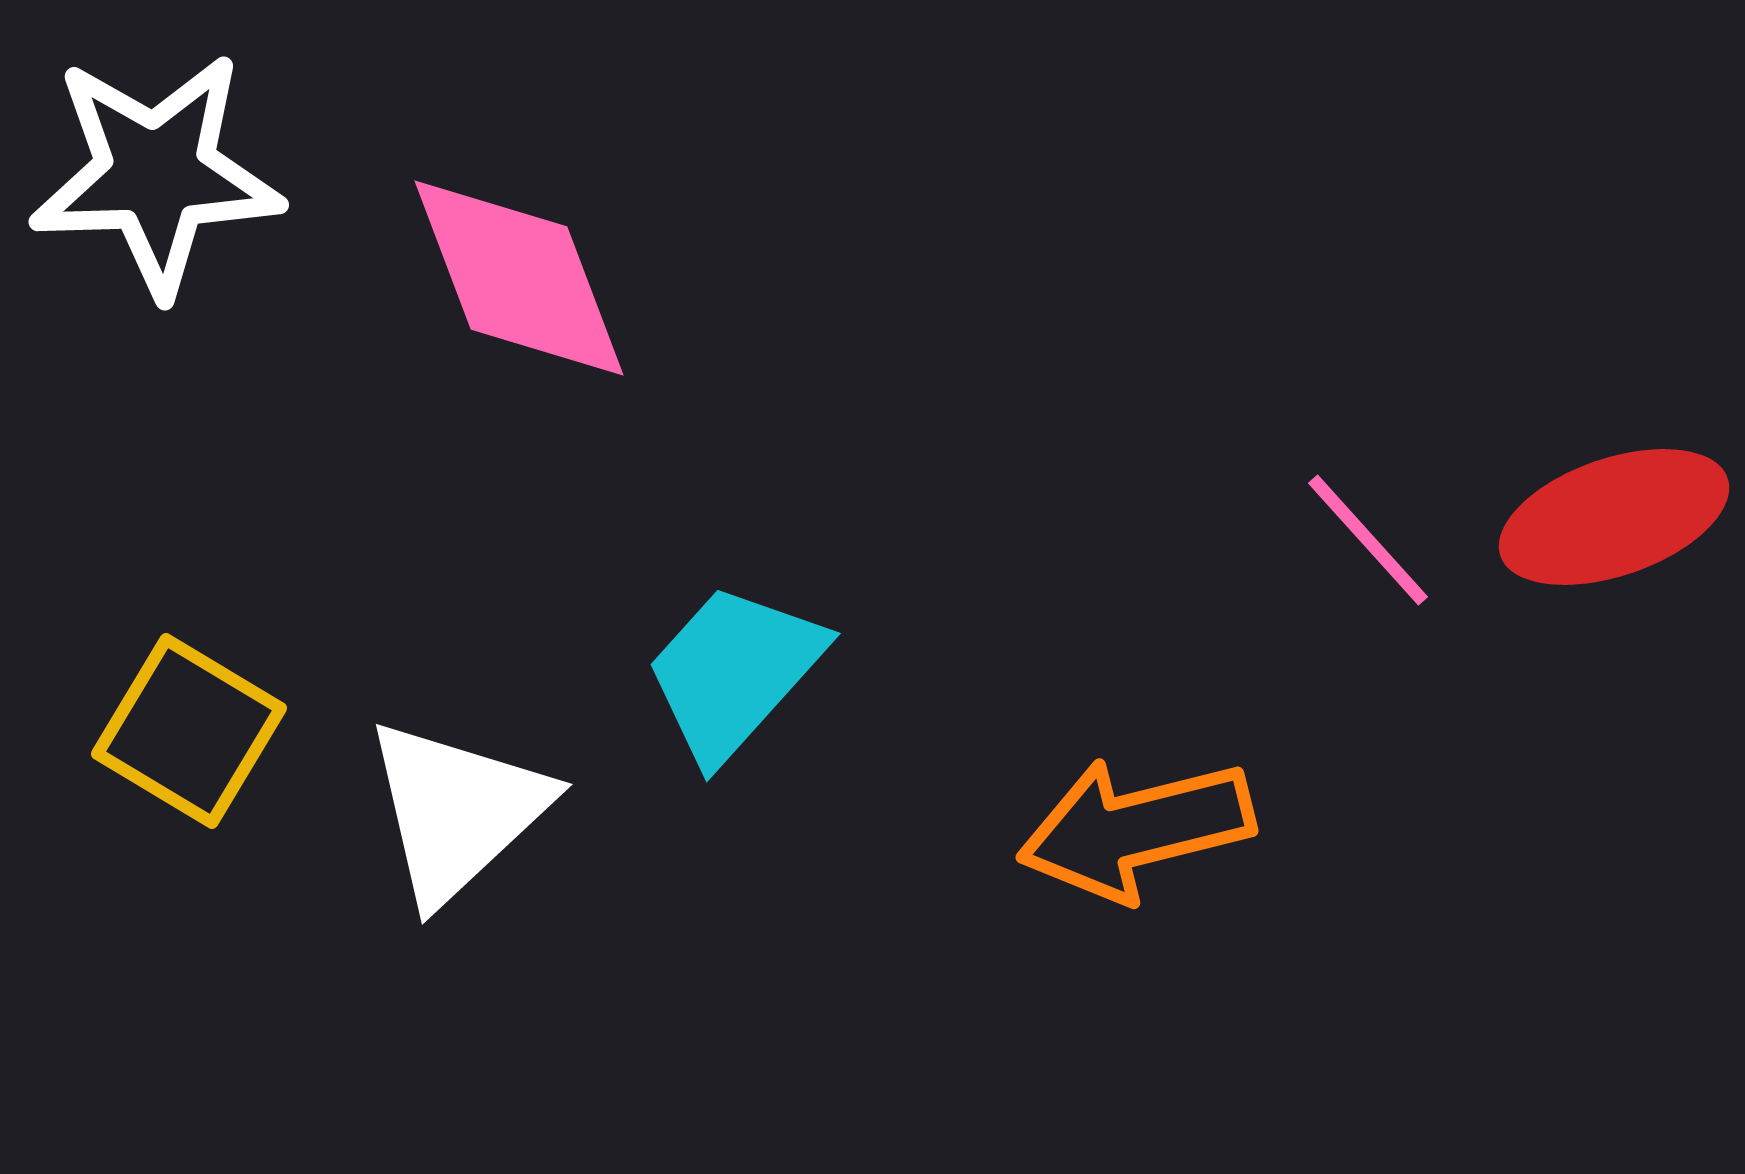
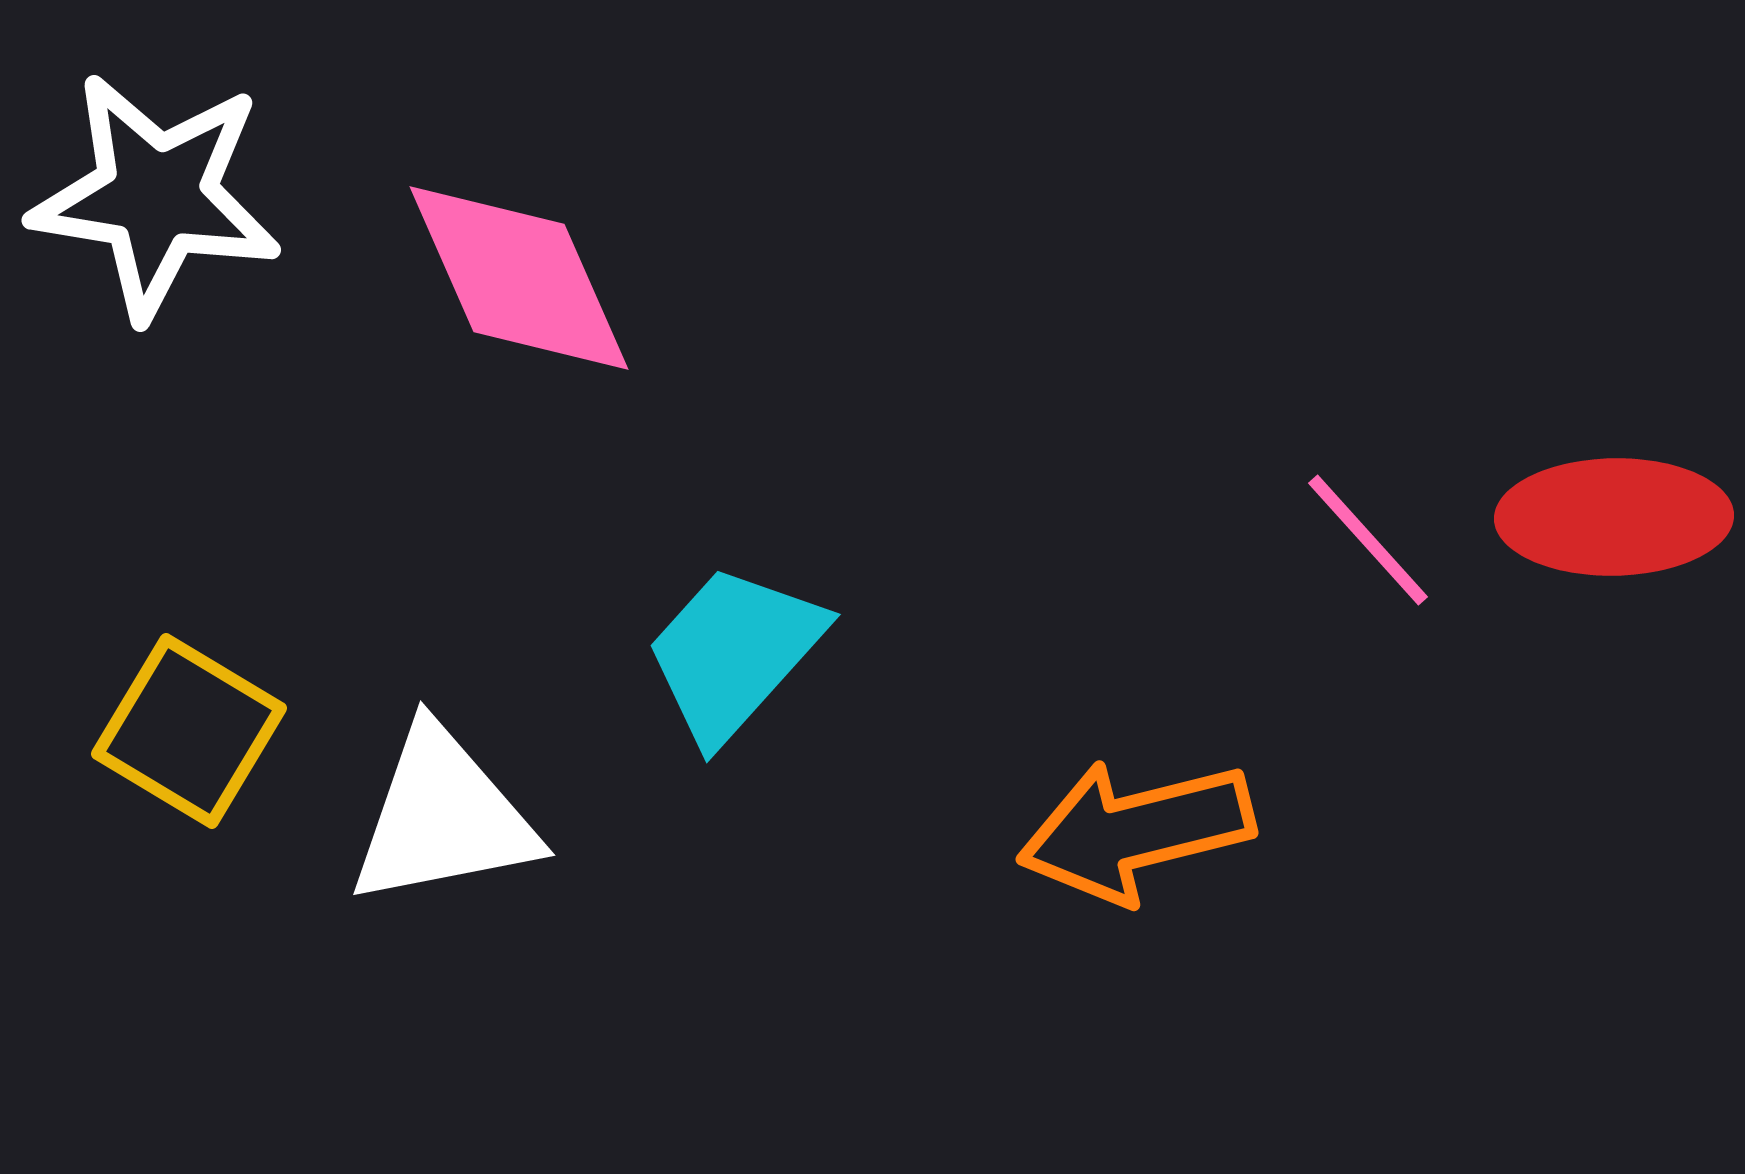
white star: moved 22 px down; rotated 11 degrees clockwise
pink diamond: rotated 3 degrees counterclockwise
red ellipse: rotated 18 degrees clockwise
cyan trapezoid: moved 19 px up
white triangle: moved 14 px left, 6 px down; rotated 32 degrees clockwise
orange arrow: moved 2 px down
